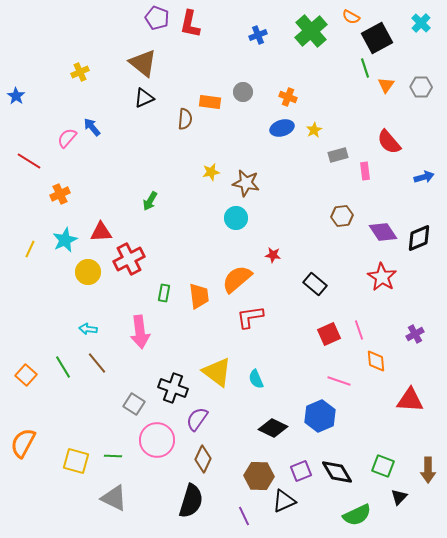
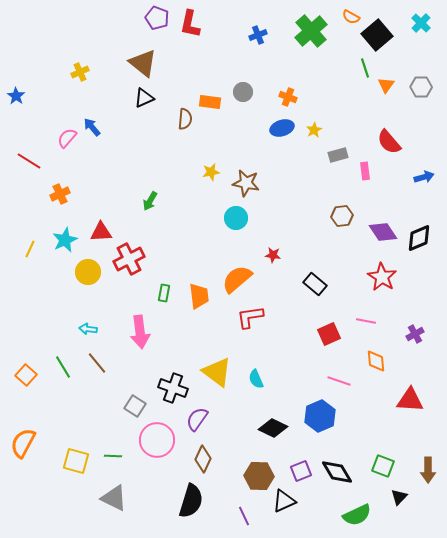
black square at (377, 38): moved 3 px up; rotated 12 degrees counterclockwise
pink line at (359, 330): moved 7 px right, 9 px up; rotated 60 degrees counterclockwise
gray square at (134, 404): moved 1 px right, 2 px down
